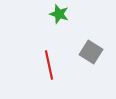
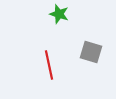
gray square: rotated 15 degrees counterclockwise
